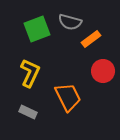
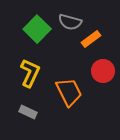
green square: rotated 24 degrees counterclockwise
orange trapezoid: moved 1 px right, 5 px up
